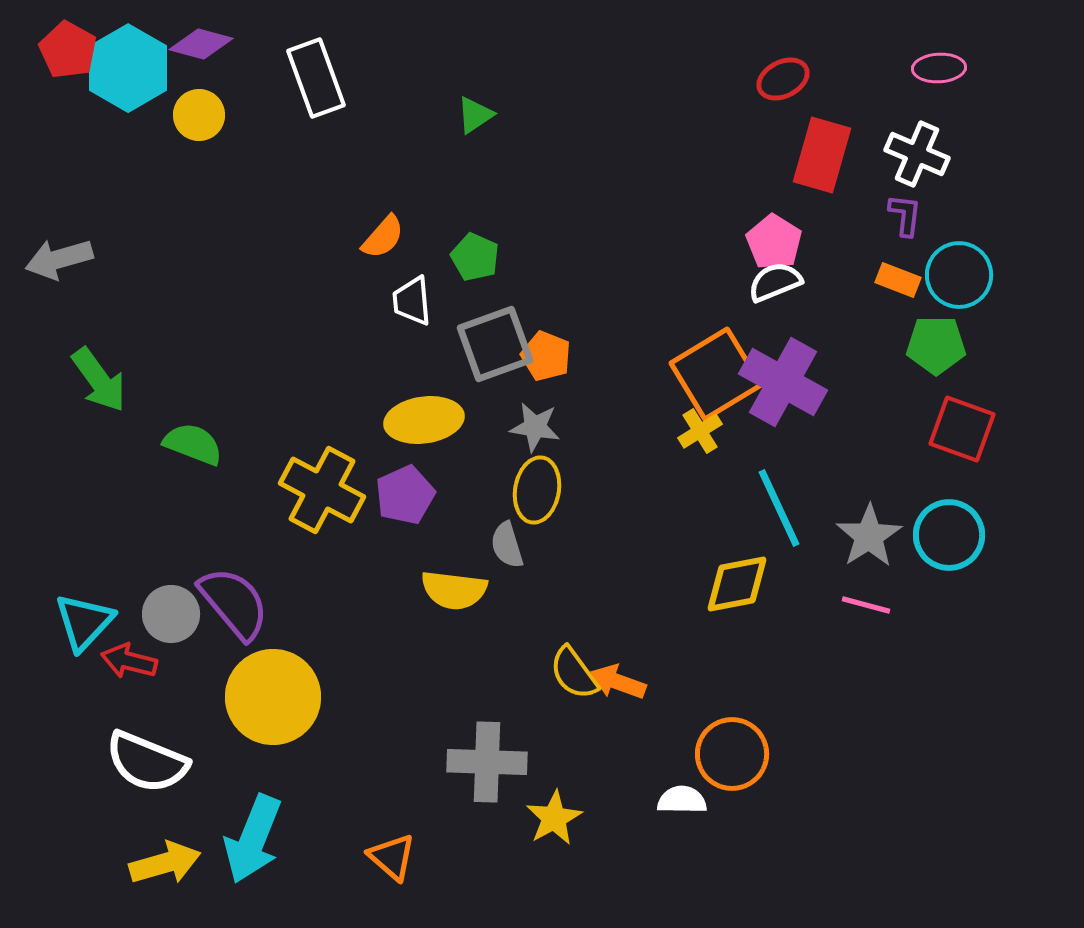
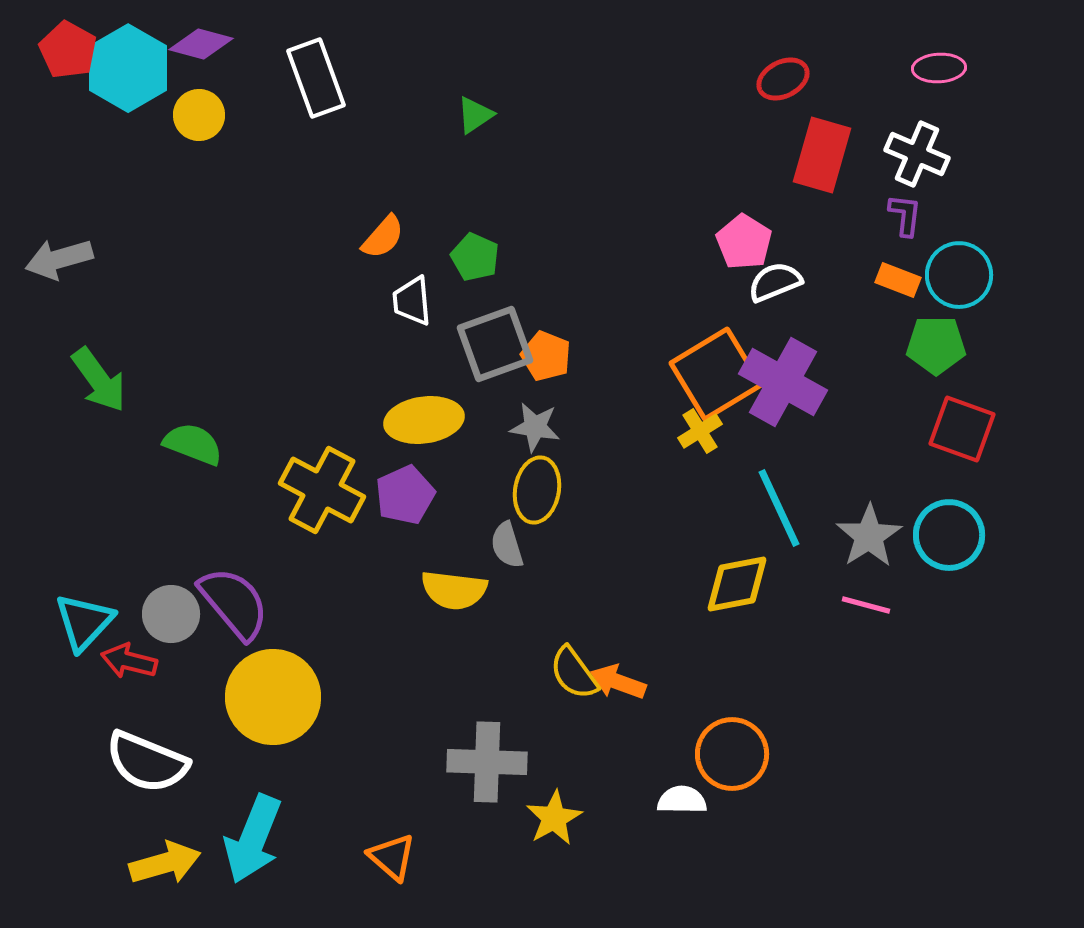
pink pentagon at (774, 242): moved 30 px left
